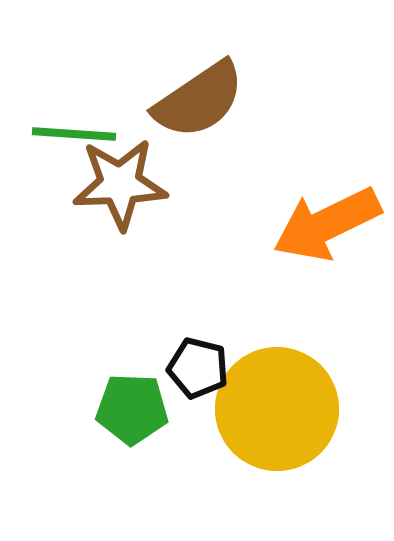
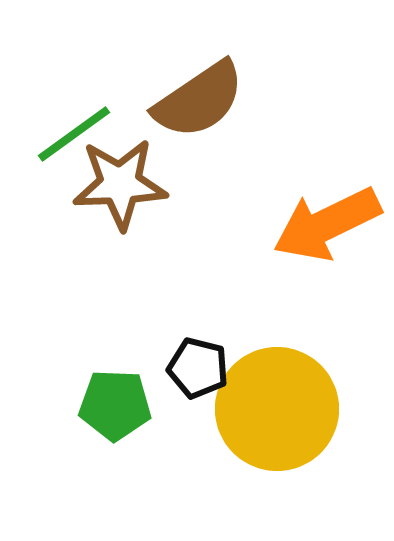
green line: rotated 40 degrees counterclockwise
green pentagon: moved 17 px left, 4 px up
